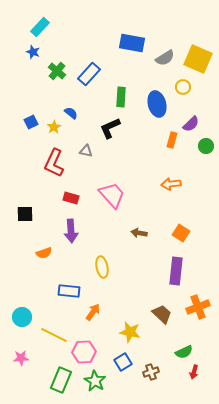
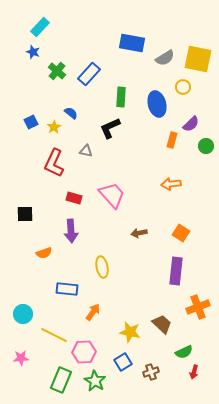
yellow square at (198, 59): rotated 12 degrees counterclockwise
red rectangle at (71, 198): moved 3 px right
brown arrow at (139, 233): rotated 21 degrees counterclockwise
blue rectangle at (69, 291): moved 2 px left, 2 px up
brown trapezoid at (162, 314): moved 10 px down
cyan circle at (22, 317): moved 1 px right, 3 px up
